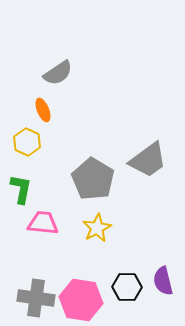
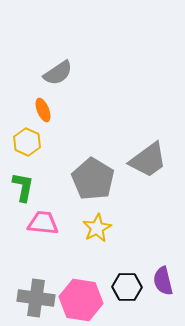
green L-shape: moved 2 px right, 2 px up
